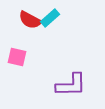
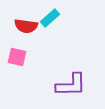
red semicircle: moved 4 px left, 6 px down; rotated 20 degrees counterclockwise
